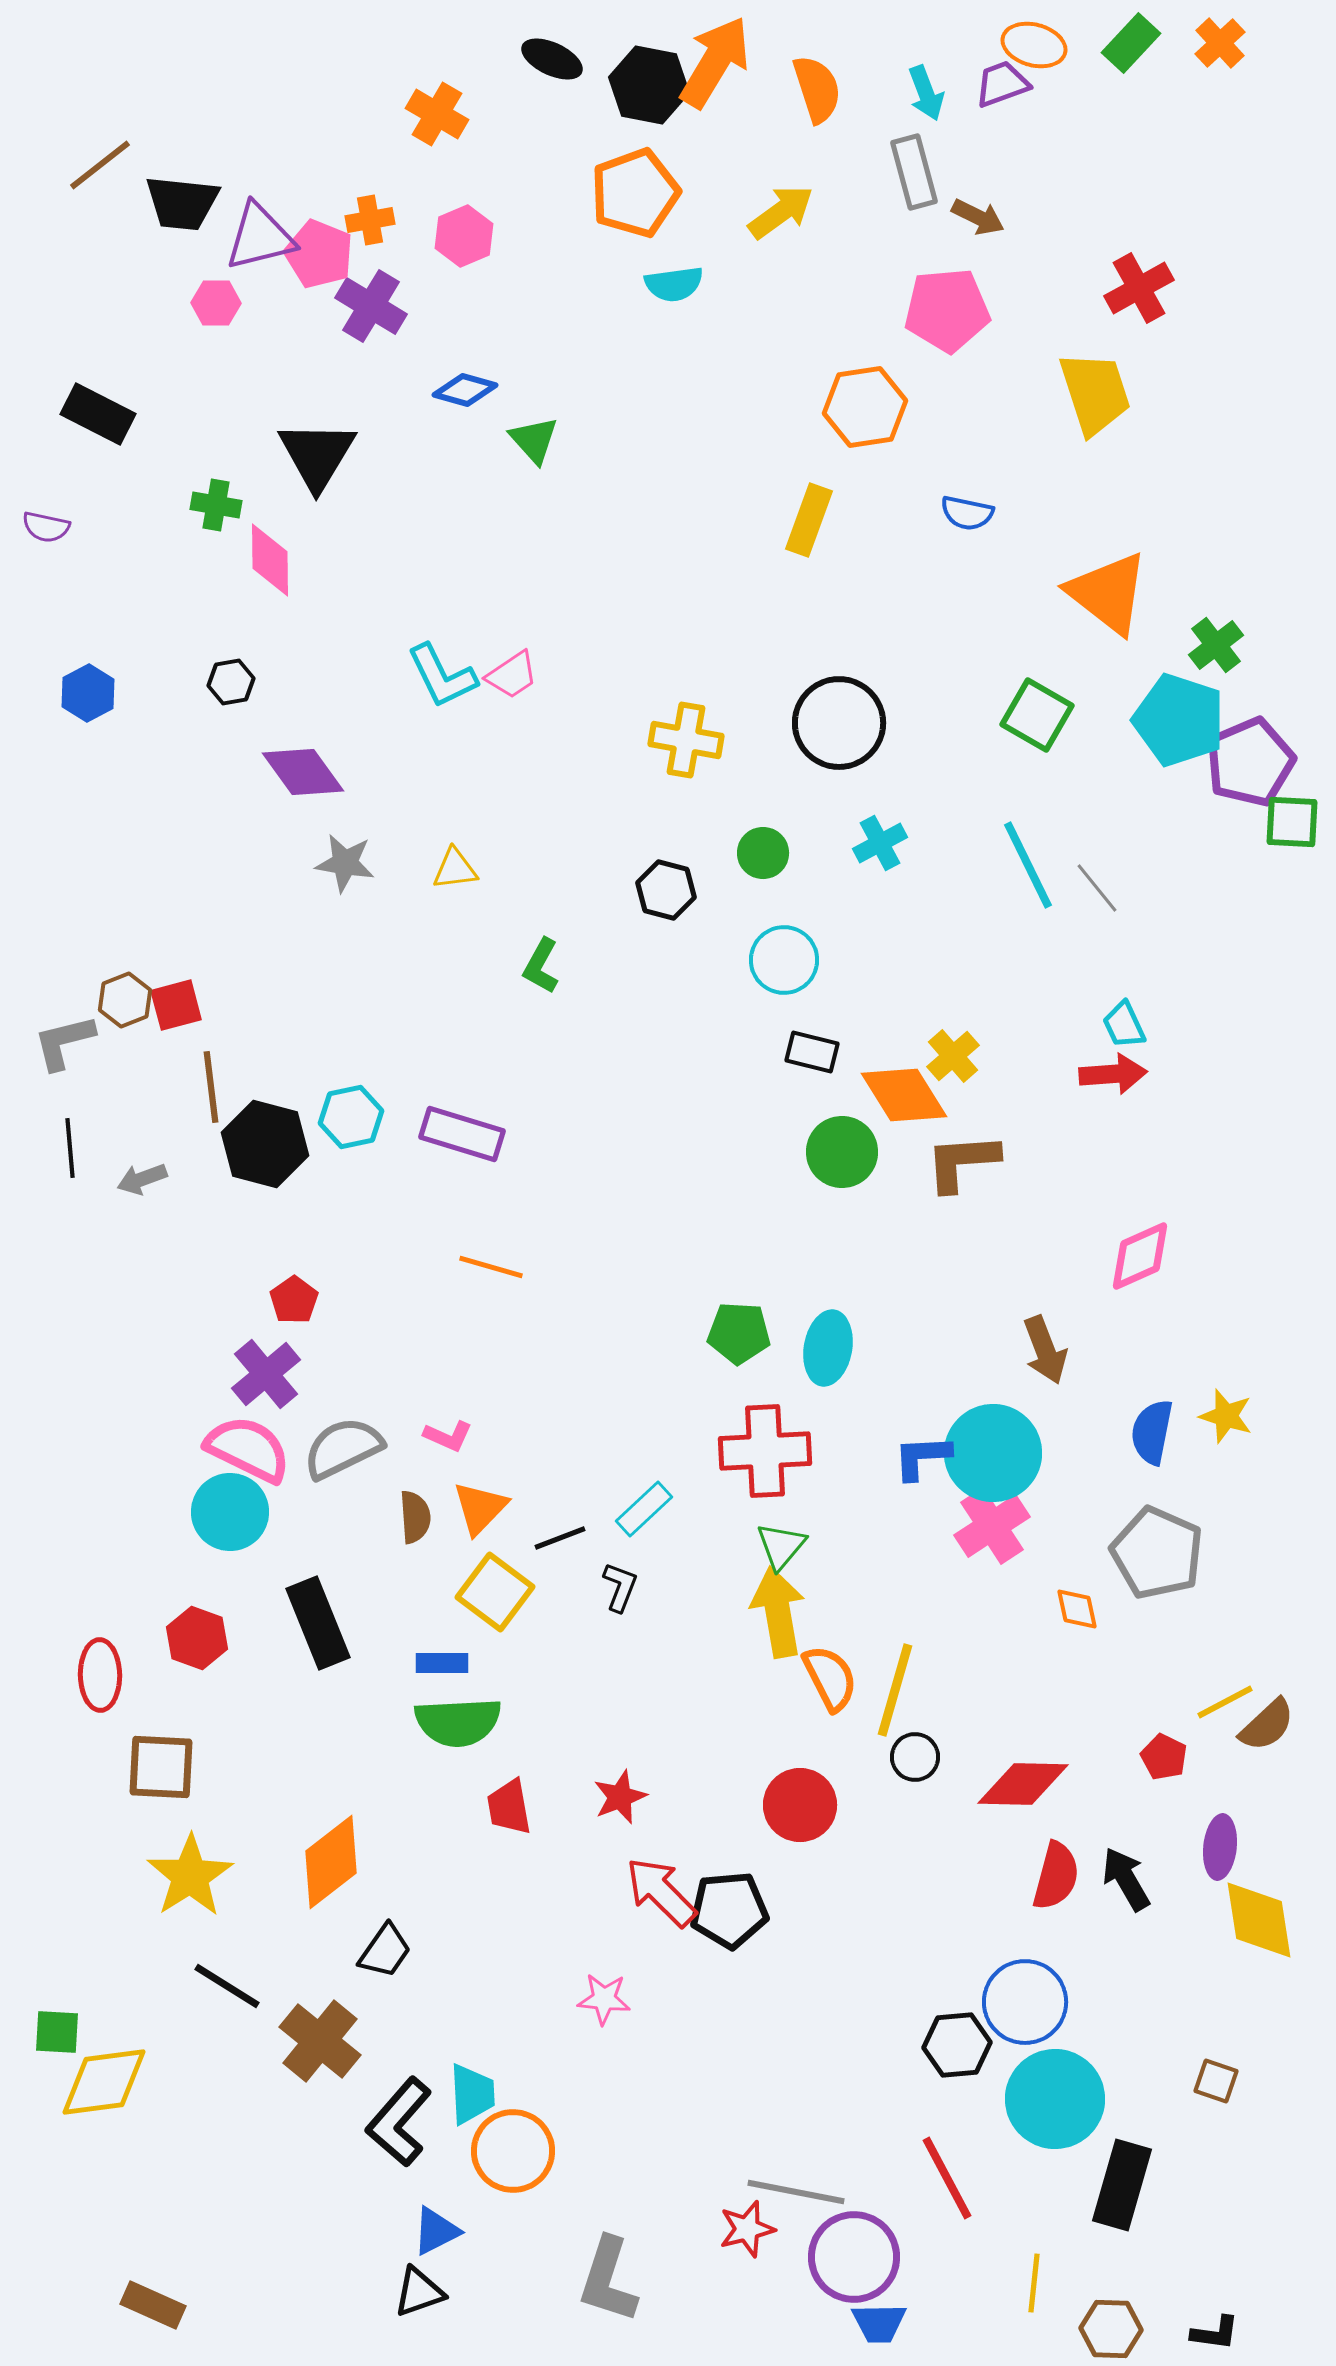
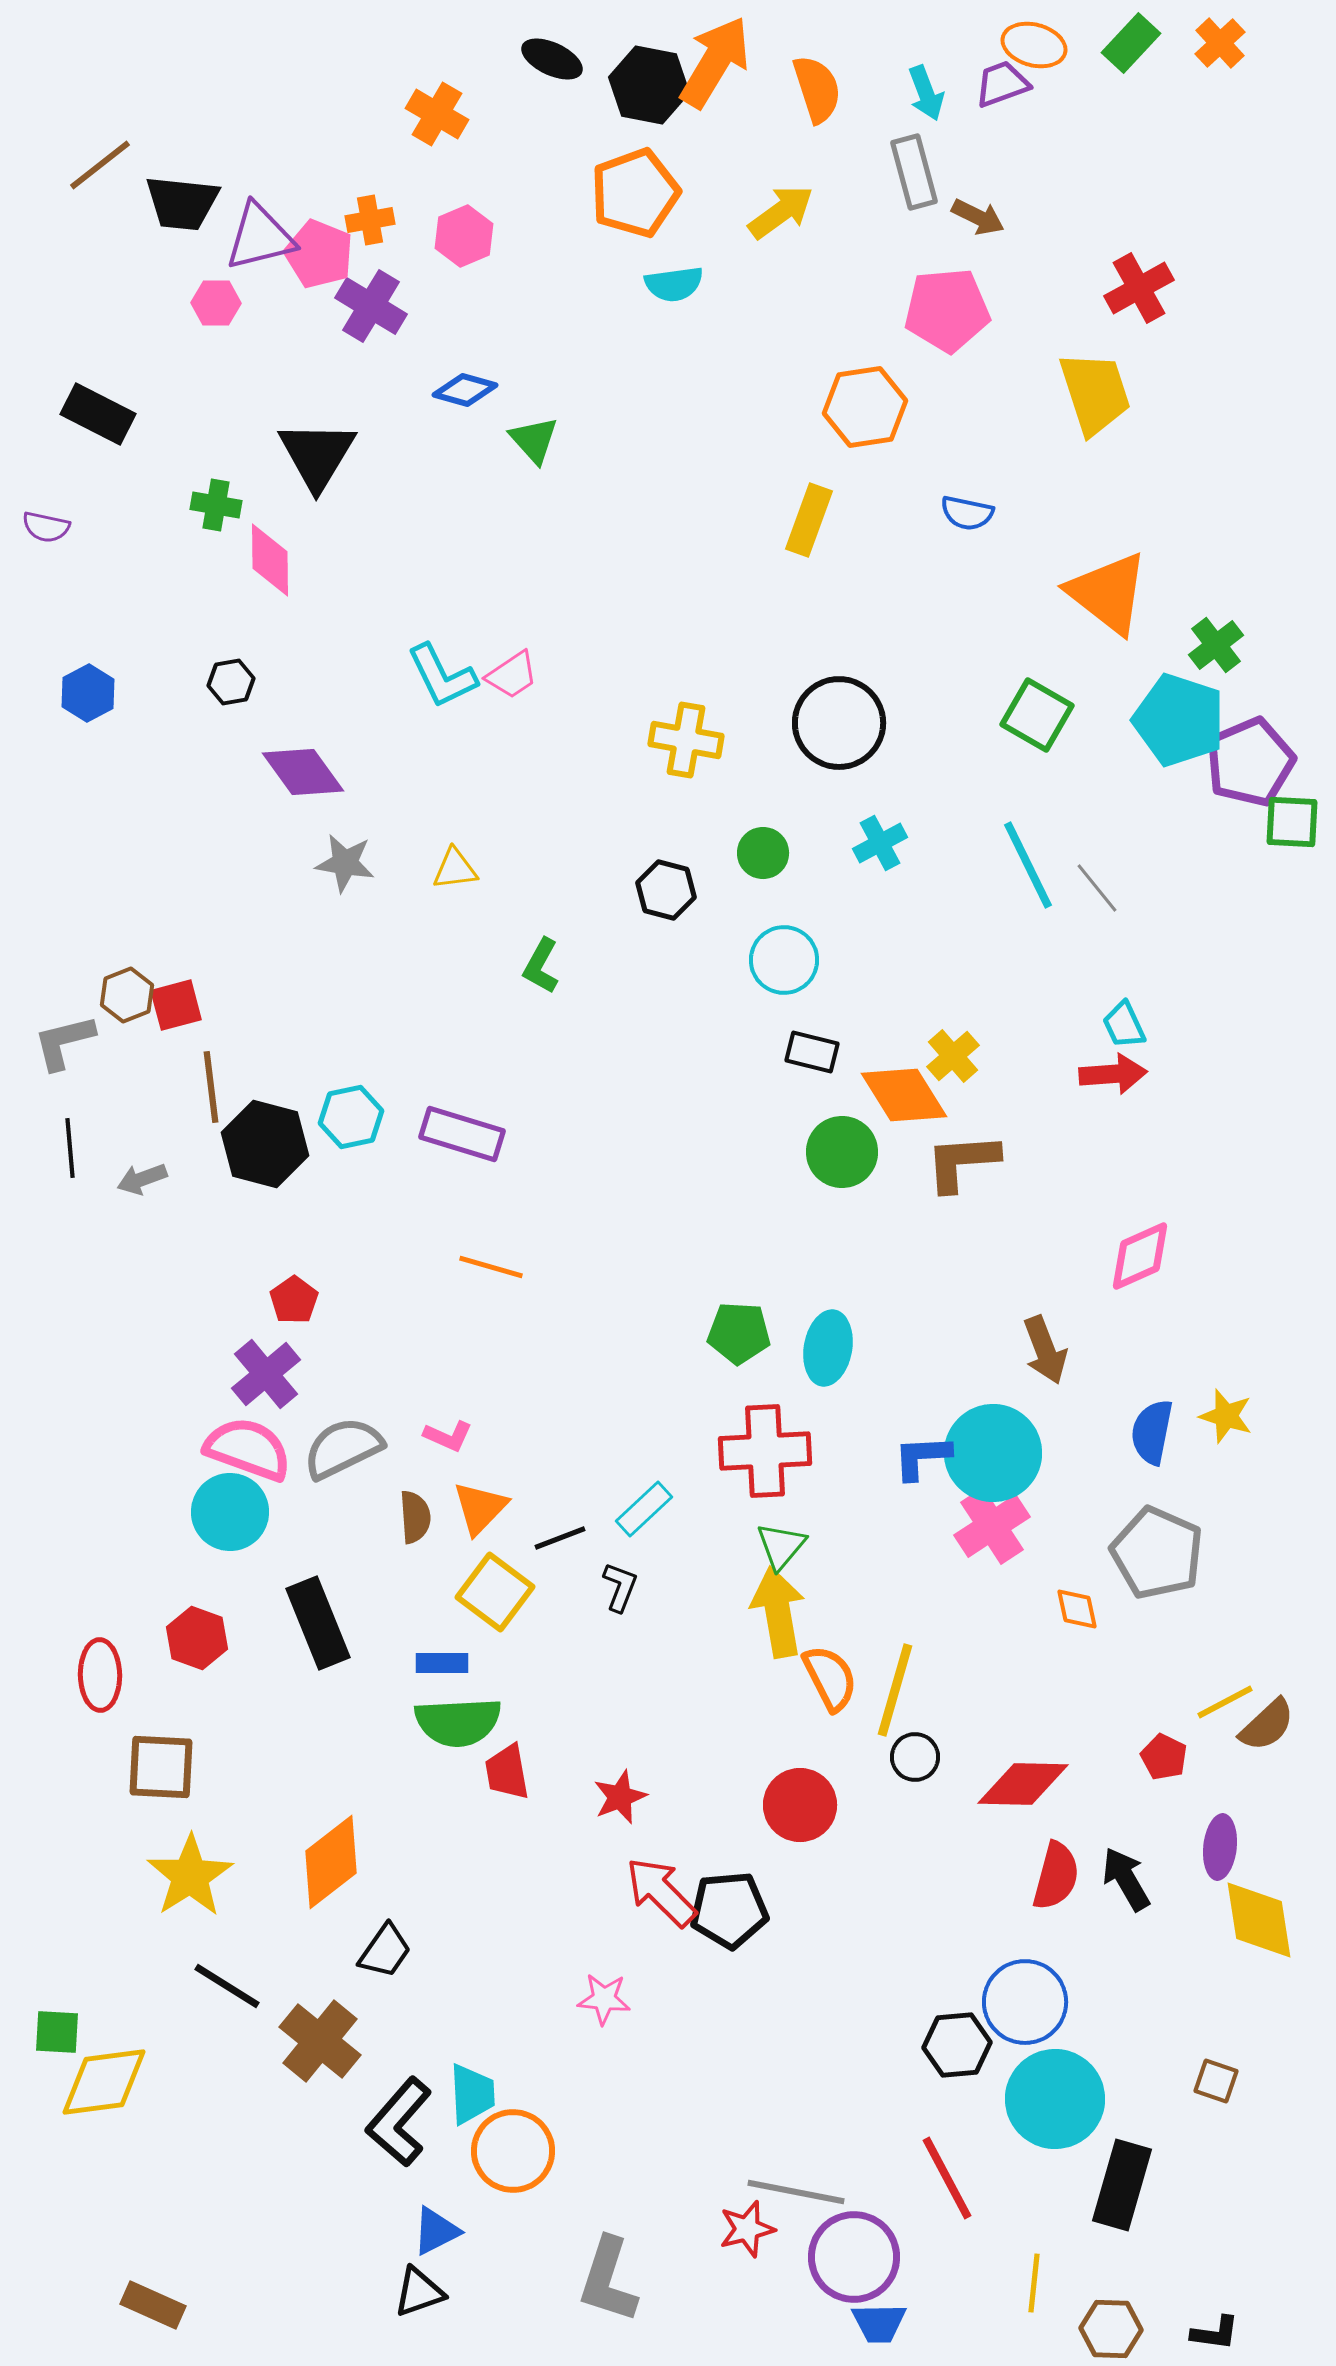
brown hexagon at (125, 1000): moved 2 px right, 5 px up
pink semicircle at (248, 1449): rotated 6 degrees counterclockwise
red trapezoid at (509, 1807): moved 2 px left, 35 px up
